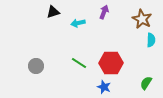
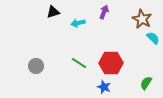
cyan semicircle: moved 2 px right, 2 px up; rotated 48 degrees counterclockwise
